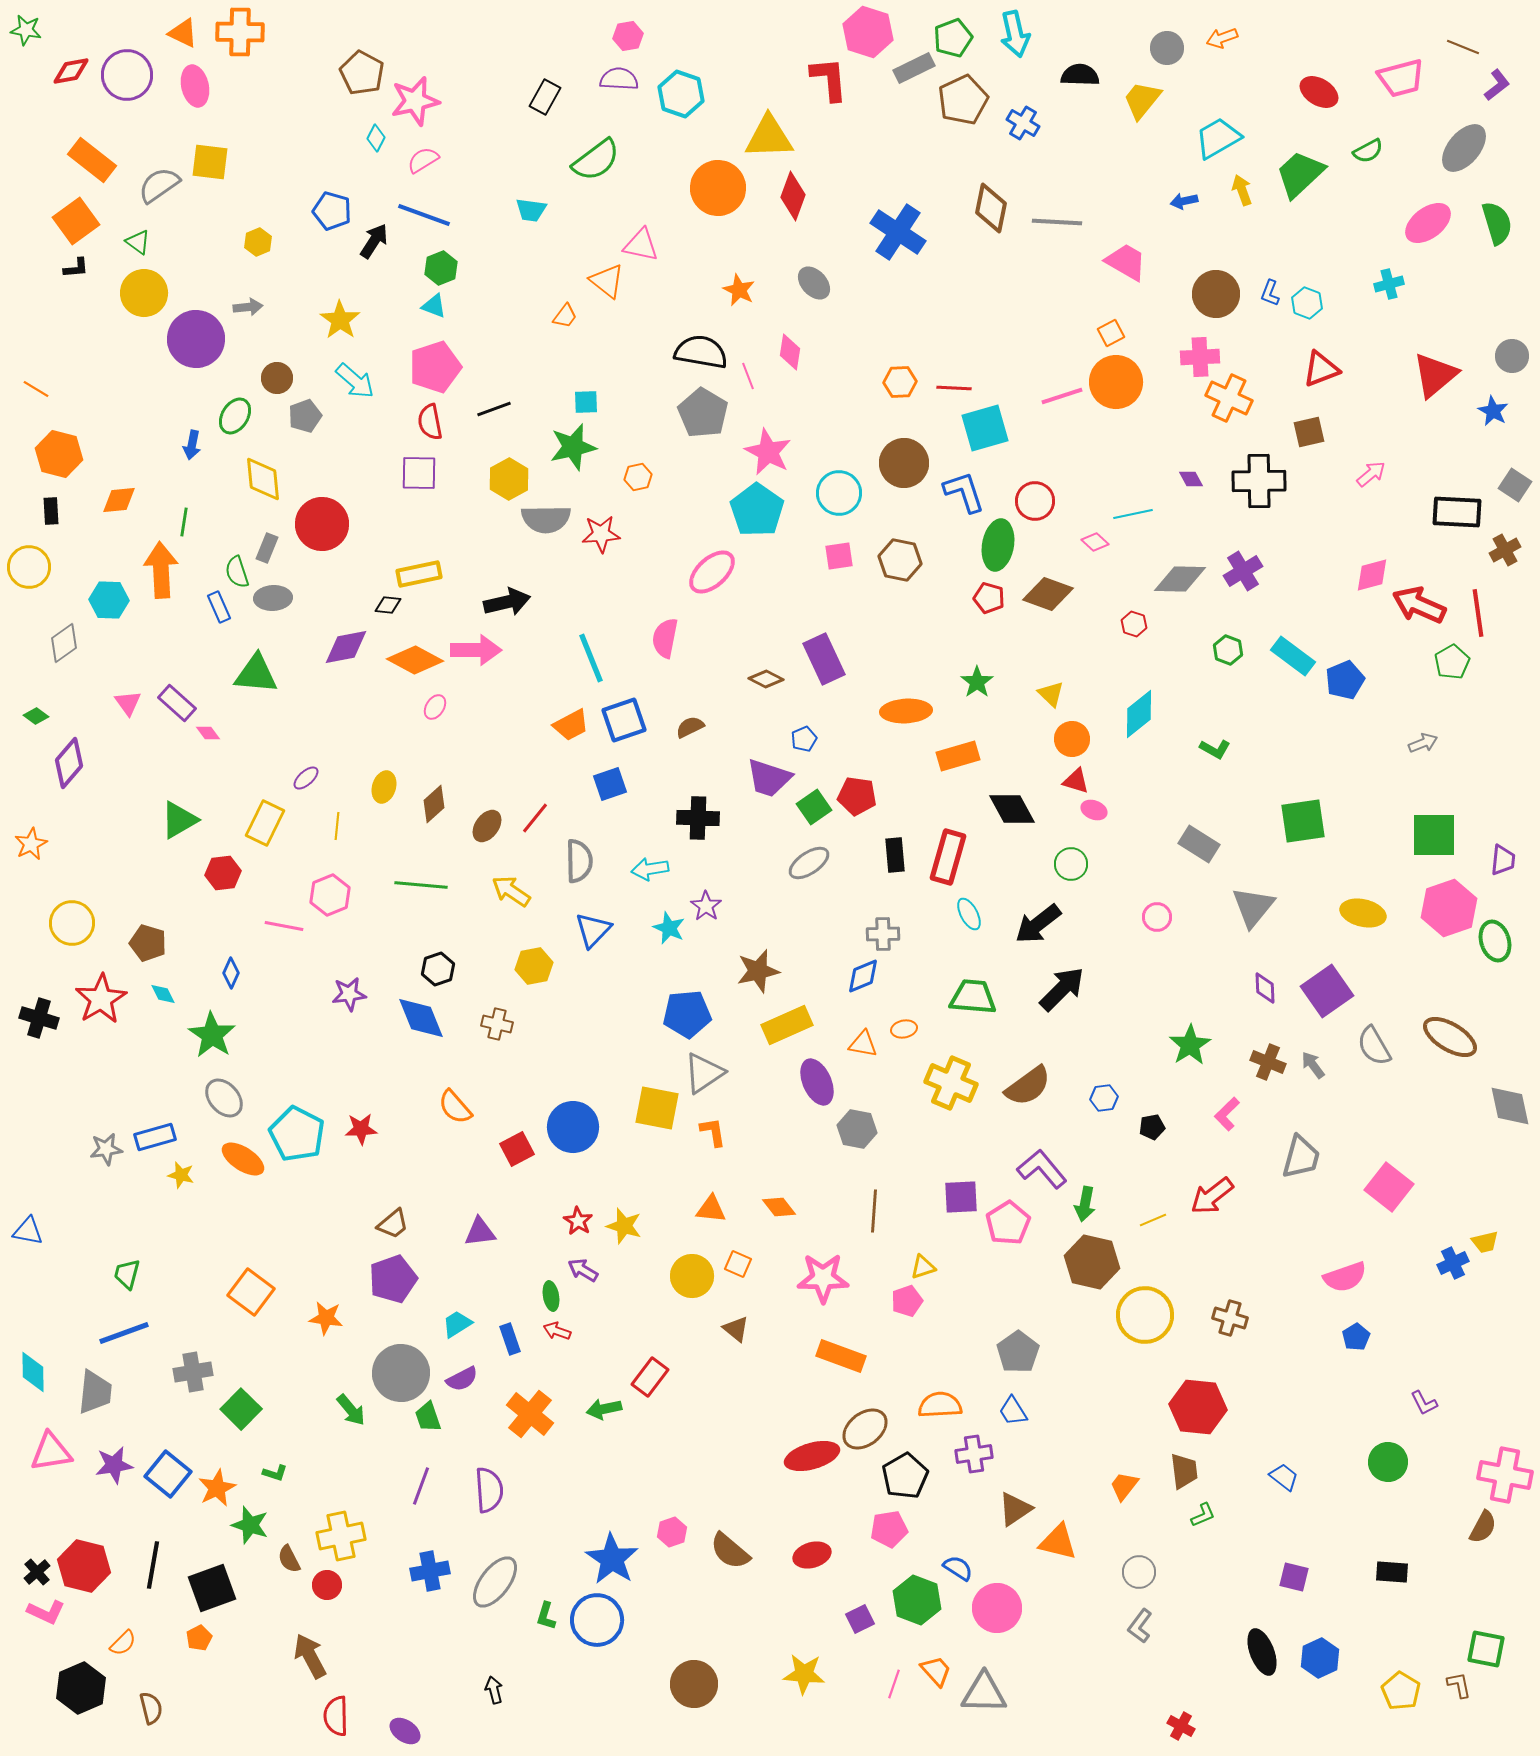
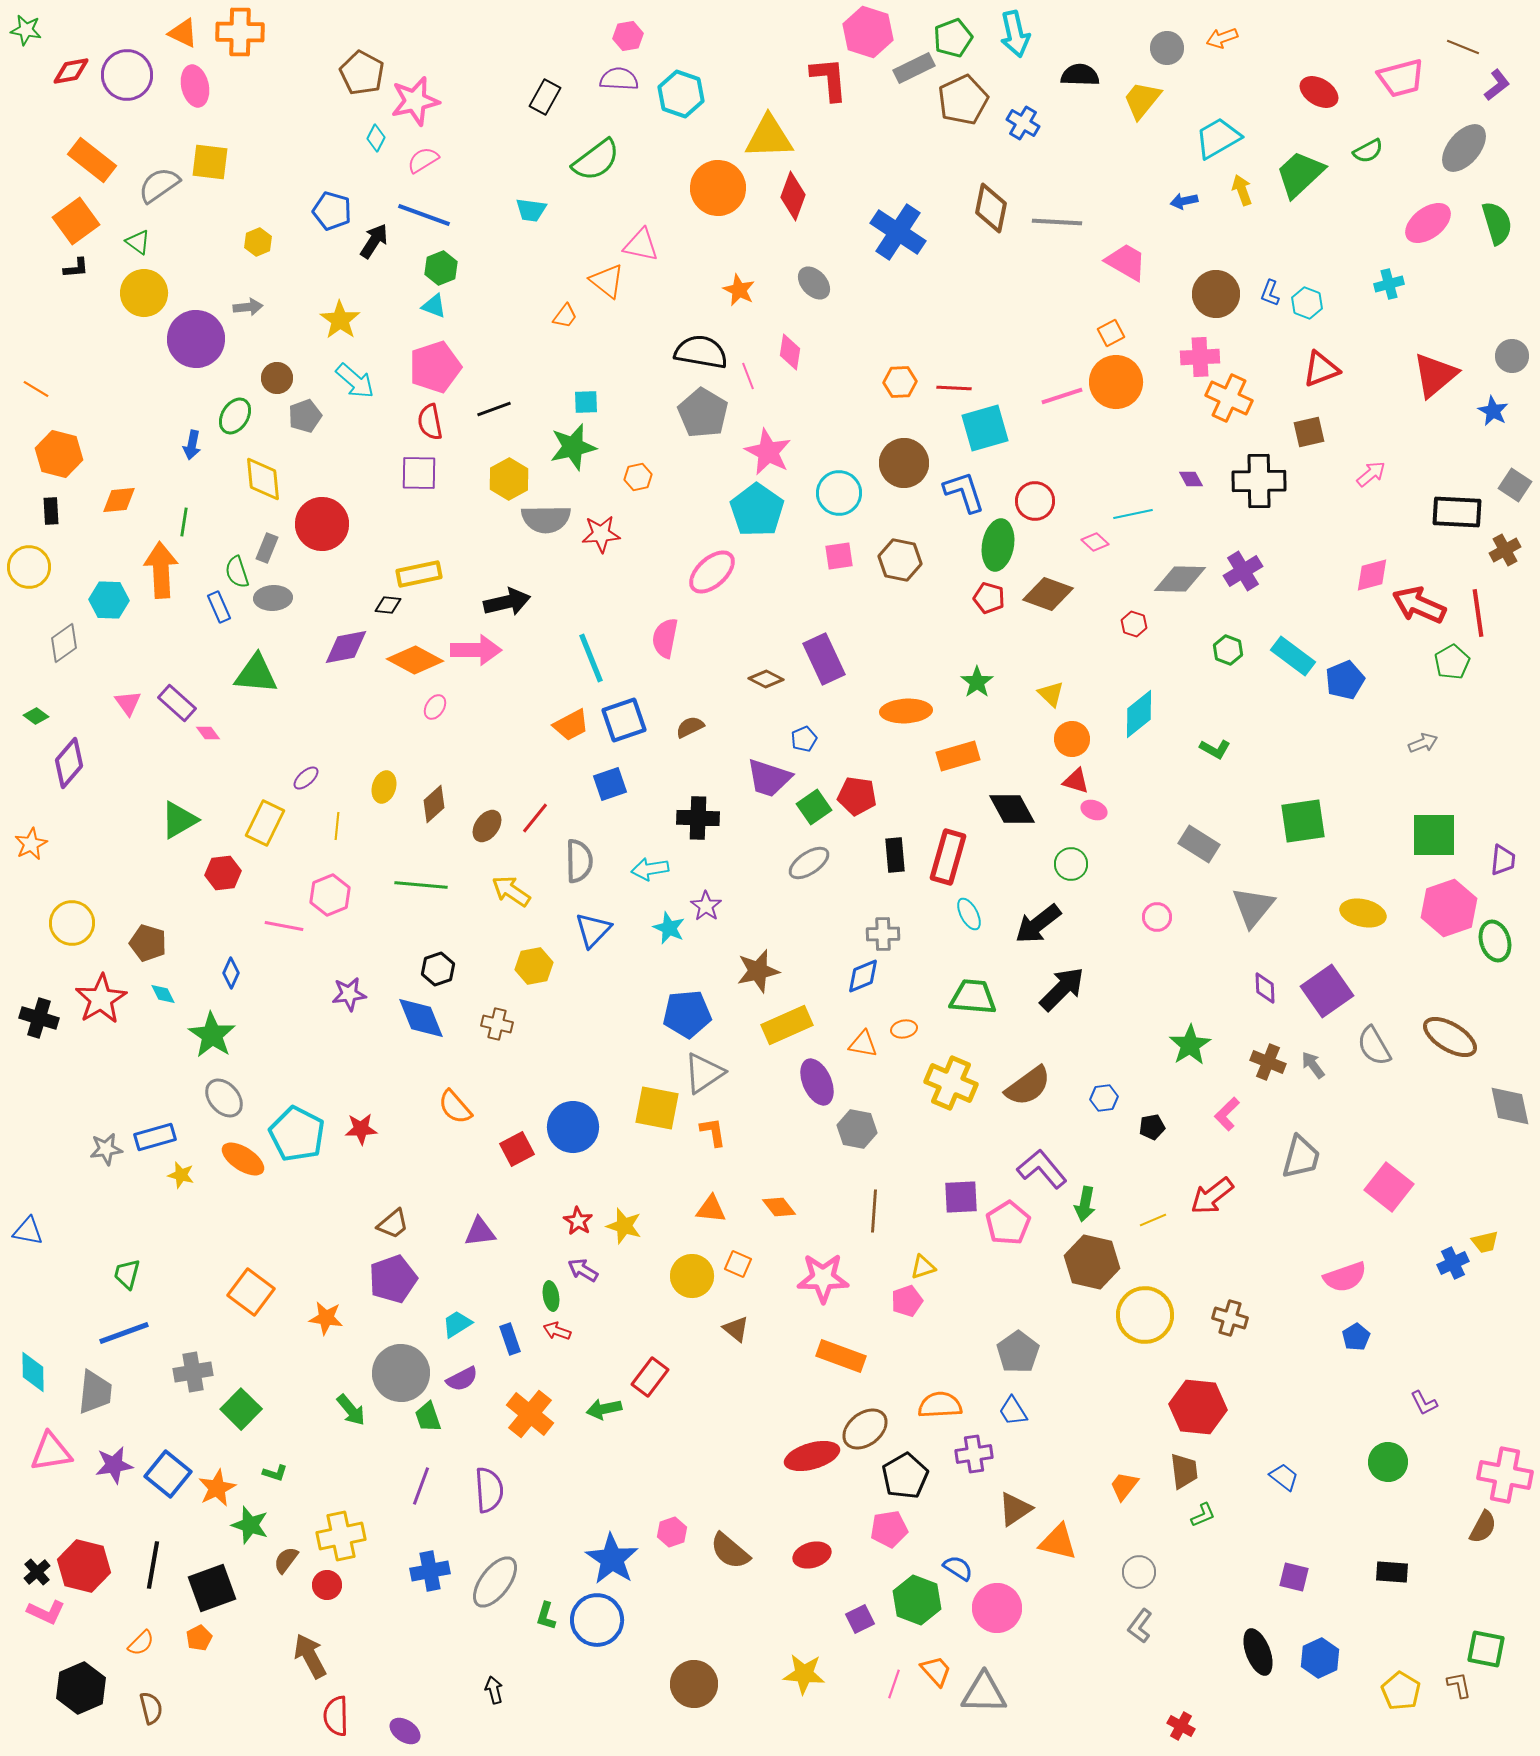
brown semicircle at (289, 1559): moved 3 px left, 1 px down; rotated 64 degrees clockwise
orange semicircle at (123, 1643): moved 18 px right
black ellipse at (1262, 1652): moved 4 px left
